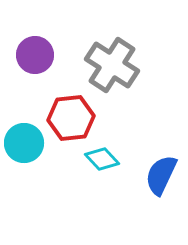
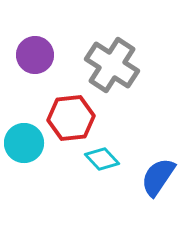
blue semicircle: moved 3 px left, 2 px down; rotated 9 degrees clockwise
